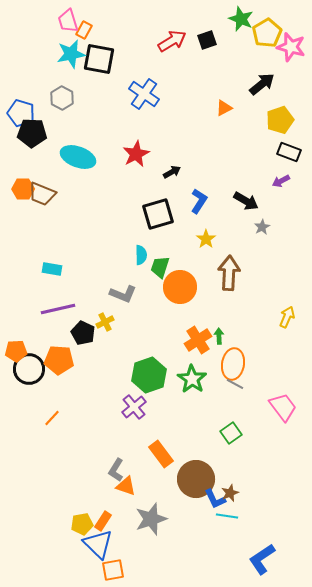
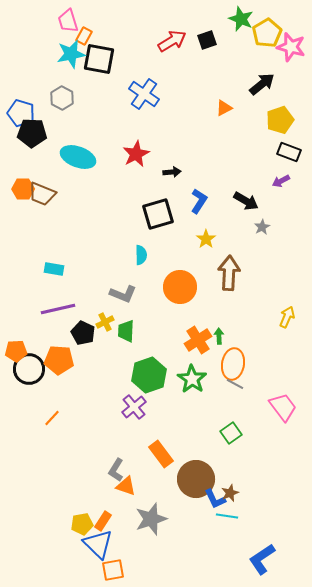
orange rectangle at (84, 30): moved 6 px down
black arrow at (172, 172): rotated 24 degrees clockwise
green trapezoid at (160, 267): moved 34 px left, 64 px down; rotated 15 degrees counterclockwise
cyan rectangle at (52, 269): moved 2 px right
